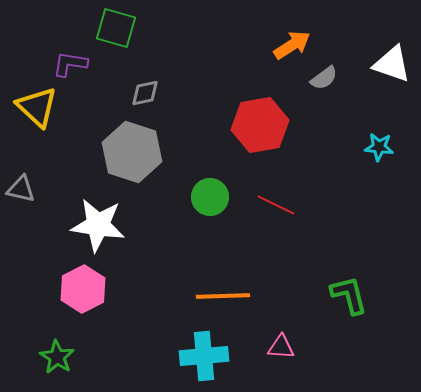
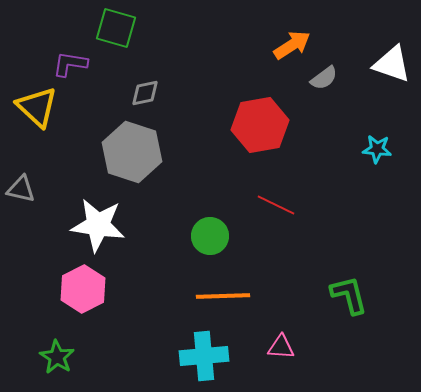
cyan star: moved 2 px left, 2 px down
green circle: moved 39 px down
